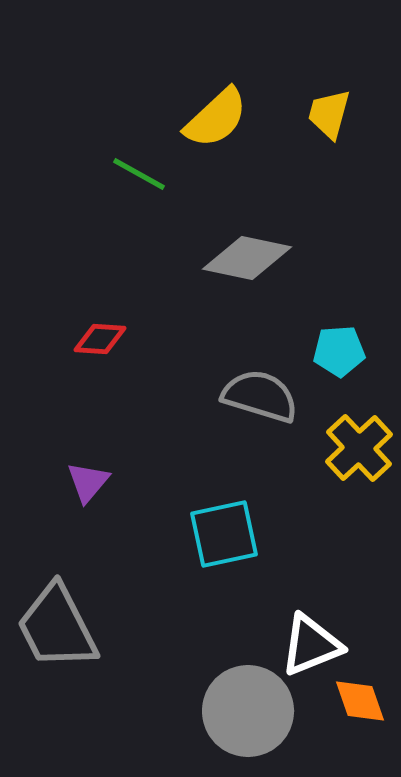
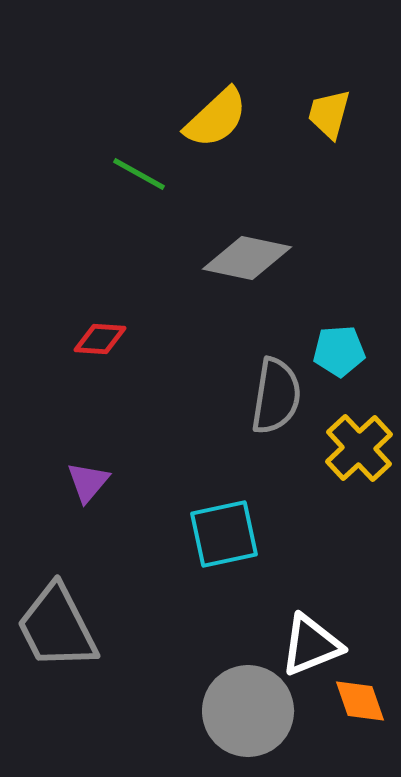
gray semicircle: moved 16 px right; rotated 82 degrees clockwise
